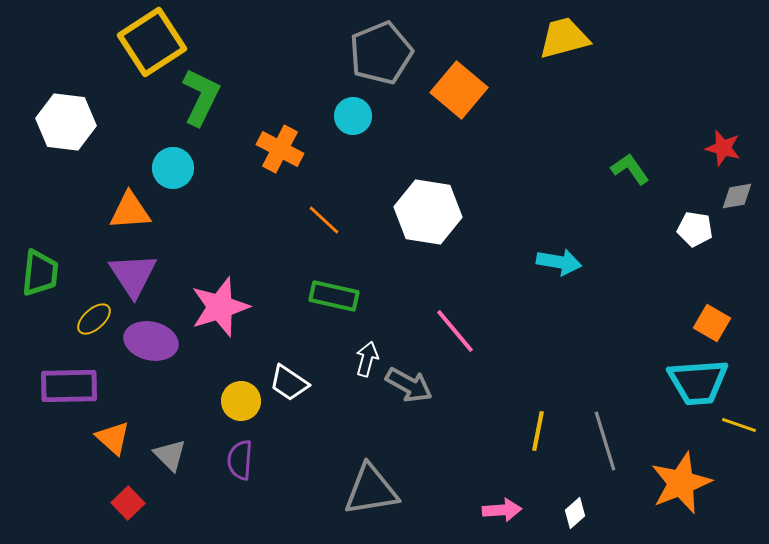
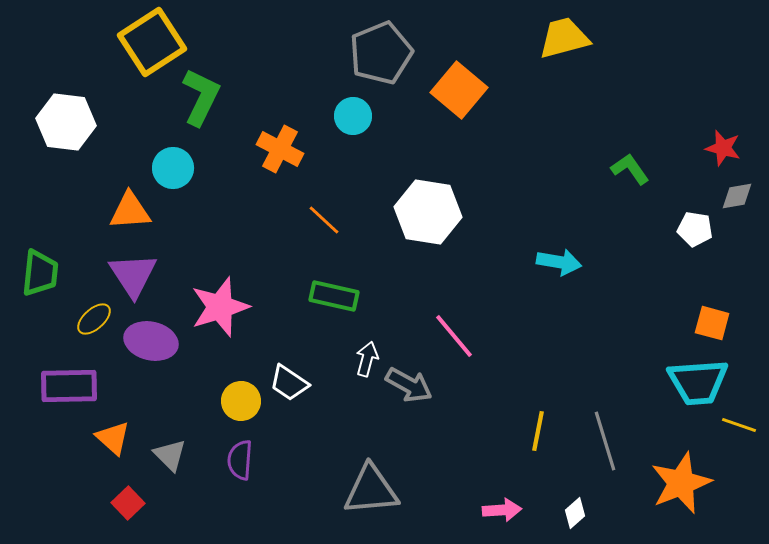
orange square at (712, 323): rotated 15 degrees counterclockwise
pink line at (455, 331): moved 1 px left, 5 px down
gray triangle at (371, 490): rotated 4 degrees clockwise
